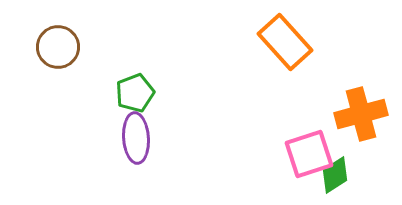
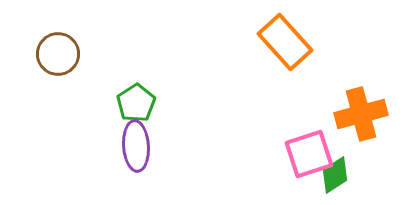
brown circle: moved 7 px down
green pentagon: moved 1 px right, 10 px down; rotated 12 degrees counterclockwise
purple ellipse: moved 8 px down
